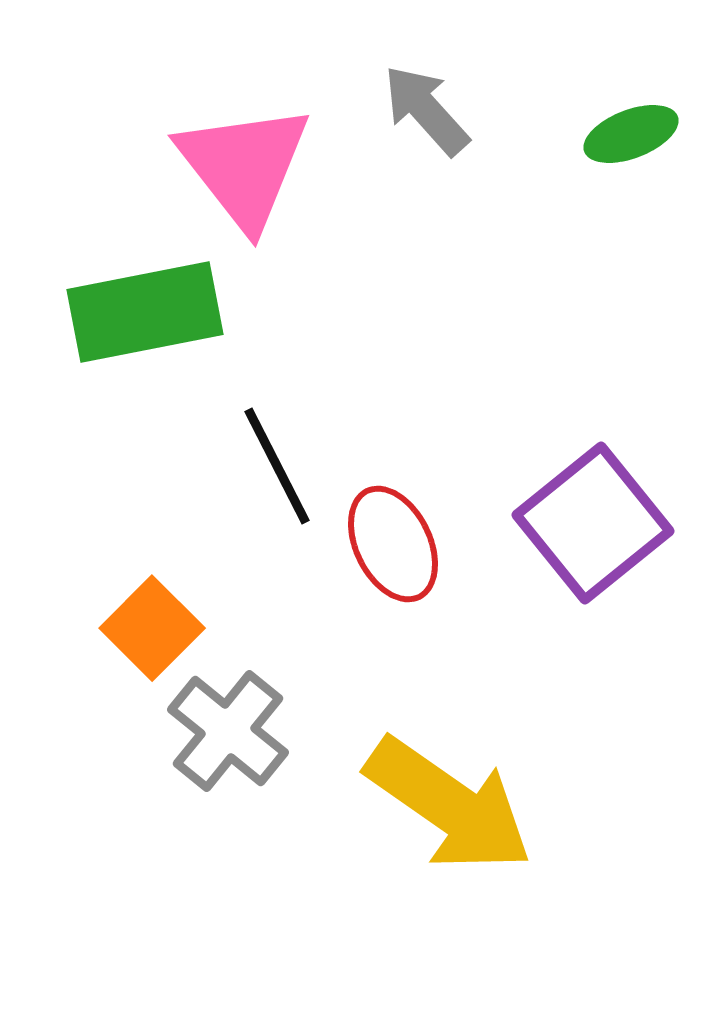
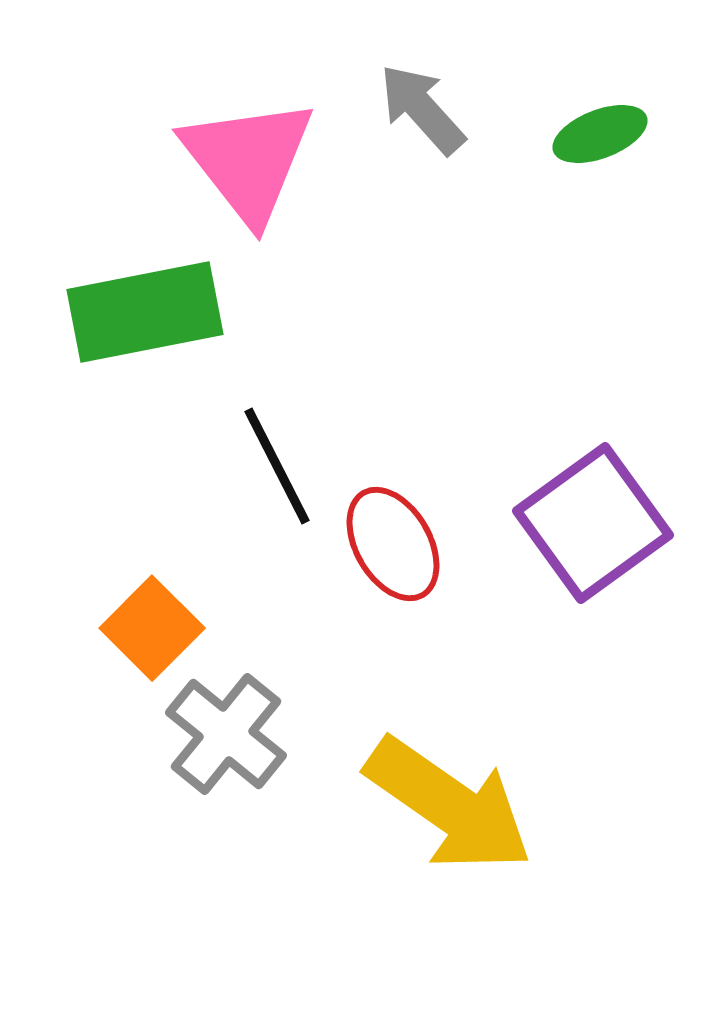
gray arrow: moved 4 px left, 1 px up
green ellipse: moved 31 px left
pink triangle: moved 4 px right, 6 px up
purple square: rotated 3 degrees clockwise
red ellipse: rotated 4 degrees counterclockwise
gray cross: moved 2 px left, 3 px down
